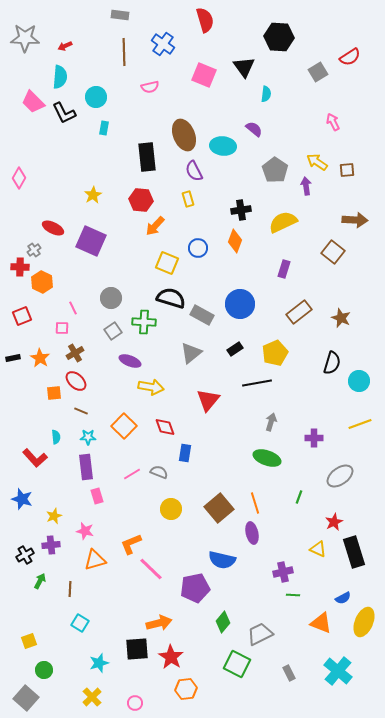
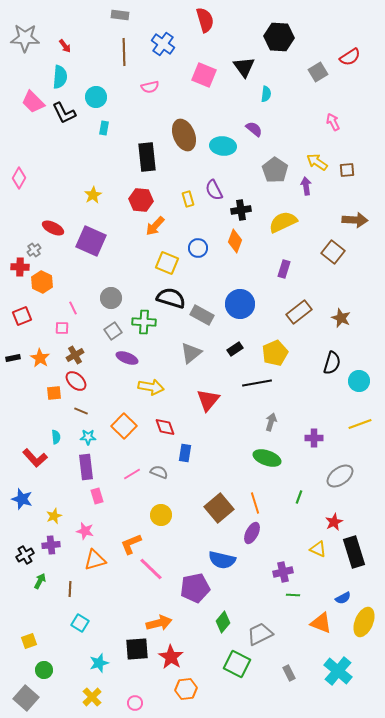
red arrow at (65, 46): rotated 104 degrees counterclockwise
purple semicircle at (194, 171): moved 20 px right, 19 px down
brown cross at (75, 353): moved 2 px down
purple ellipse at (130, 361): moved 3 px left, 3 px up
yellow circle at (171, 509): moved 10 px left, 6 px down
purple ellipse at (252, 533): rotated 40 degrees clockwise
